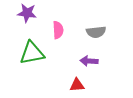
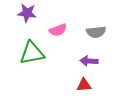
pink semicircle: rotated 72 degrees clockwise
red triangle: moved 7 px right
